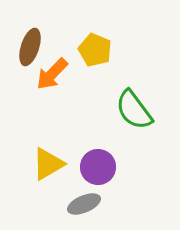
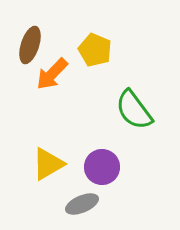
brown ellipse: moved 2 px up
purple circle: moved 4 px right
gray ellipse: moved 2 px left
